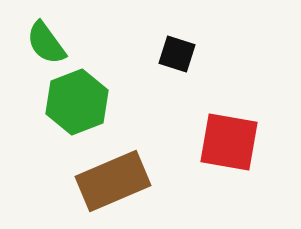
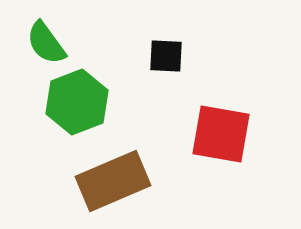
black square: moved 11 px left, 2 px down; rotated 15 degrees counterclockwise
red square: moved 8 px left, 8 px up
